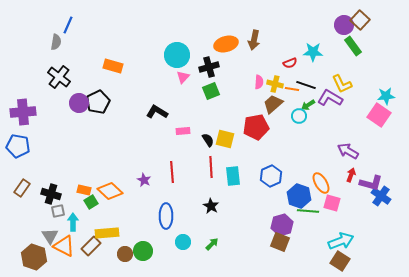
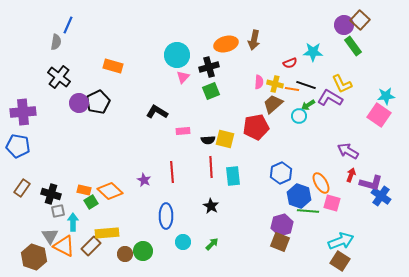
black semicircle at (208, 140): rotated 120 degrees clockwise
blue hexagon at (271, 176): moved 10 px right, 3 px up
